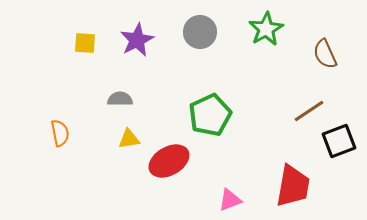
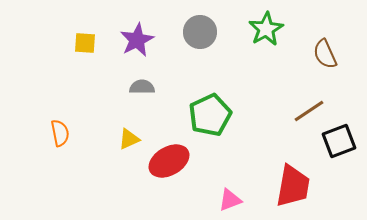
gray semicircle: moved 22 px right, 12 px up
yellow triangle: rotated 15 degrees counterclockwise
